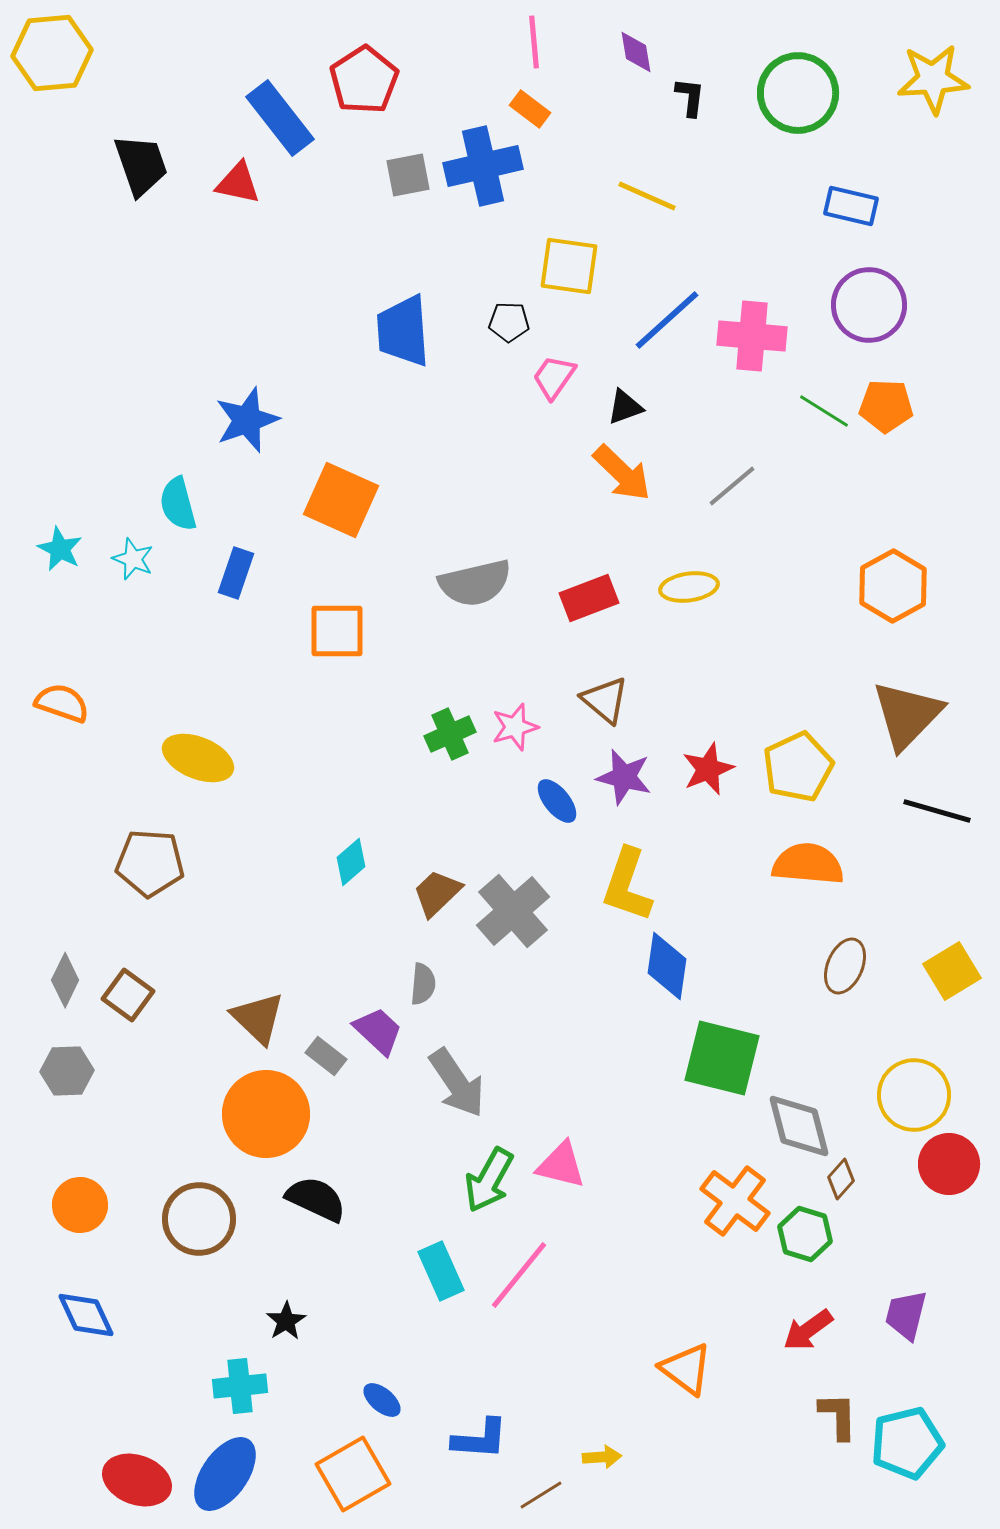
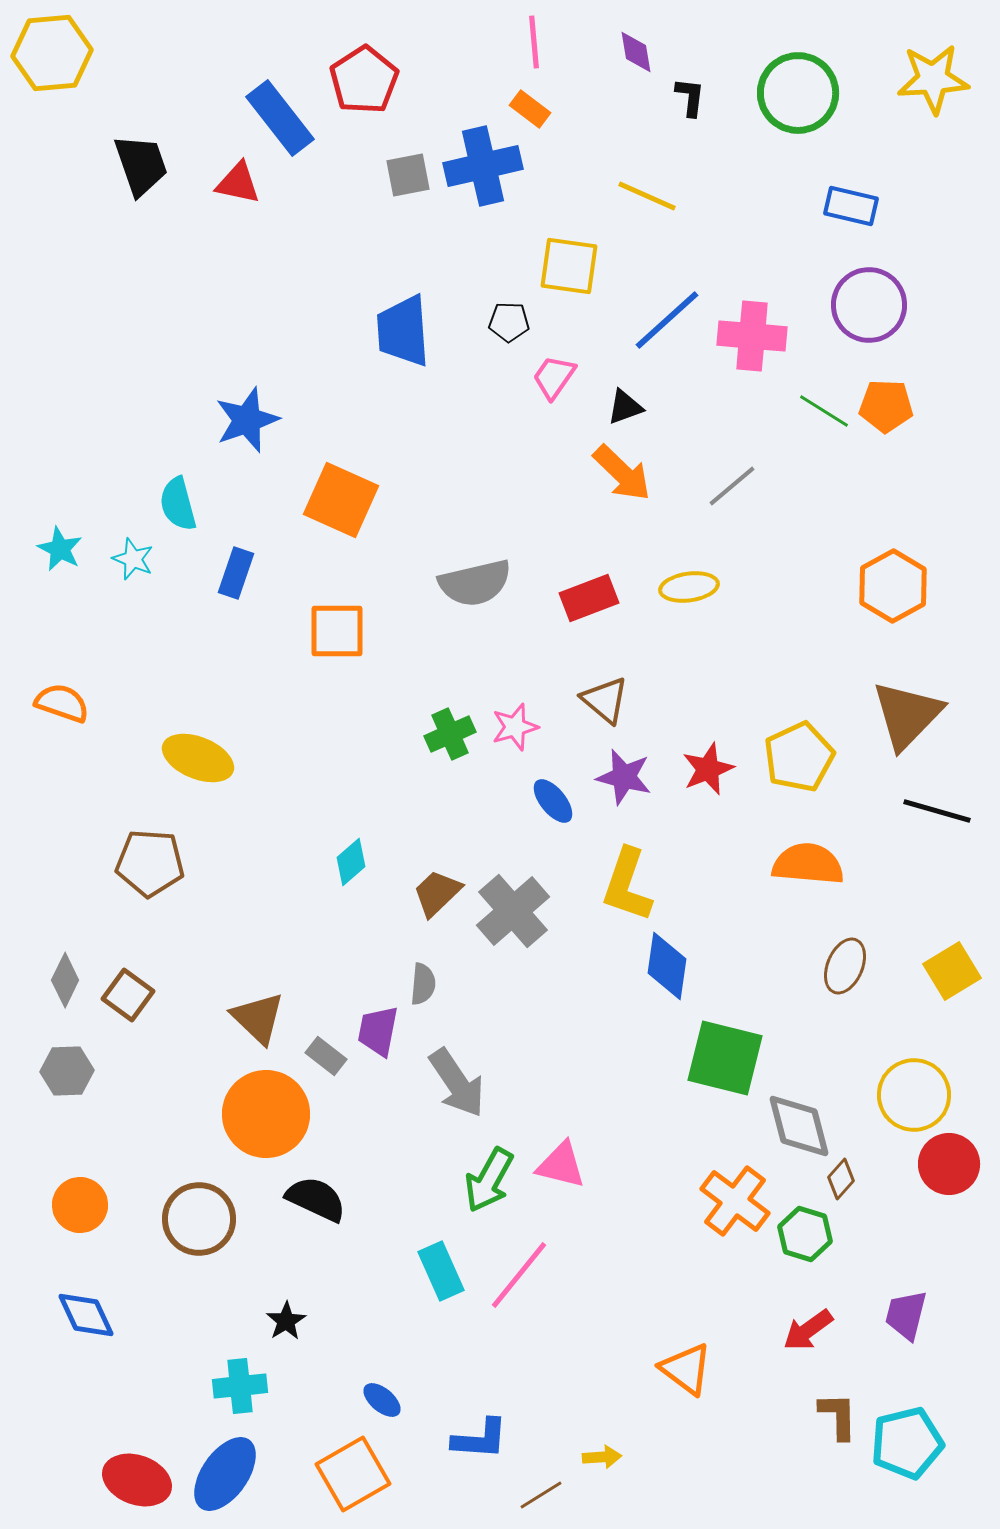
yellow pentagon at (798, 767): moved 1 px right, 10 px up
blue ellipse at (557, 801): moved 4 px left
purple trapezoid at (378, 1031): rotated 122 degrees counterclockwise
green square at (722, 1058): moved 3 px right
